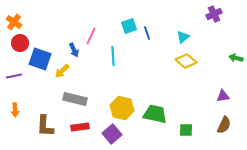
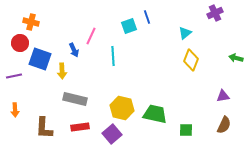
purple cross: moved 1 px right, 1 px up
orange cross: moved 17 px right; rotated 21 degrees counterclockwise
blue line: moved 16 px up
cyan triangle: moved 2 px right, 4 px up
yellow diamond: moved 5 px right, 1 px up; rotated 70 degrees clockwise
yellow arrow: rotated 49 degrees counterclockwise
brown L-shape: moved 1 px left, 2 px down
